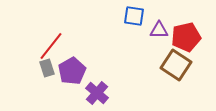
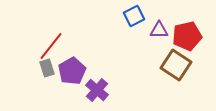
blue square: rotated 35 degrees counterclockwise
red pentagon: moved 1 px right, 1 px up
purple cross: moved 3 px up
